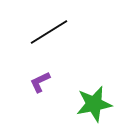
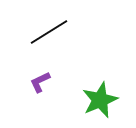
green star: moved 6 px right, 4 px up; rotated 12 degrees counterclockwise
